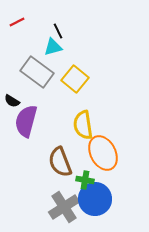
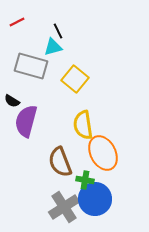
gray rectangle: moved 6 px left, 6 px up; rotated 20 degrees counterclockwise
